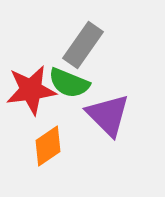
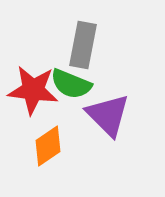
gray rectangle: rotated 24 degrees counterclockwise
green semicircle: moved 2 px right, 1 px down
red star: moved 2 px right; rotated 15 degrees clockwise
